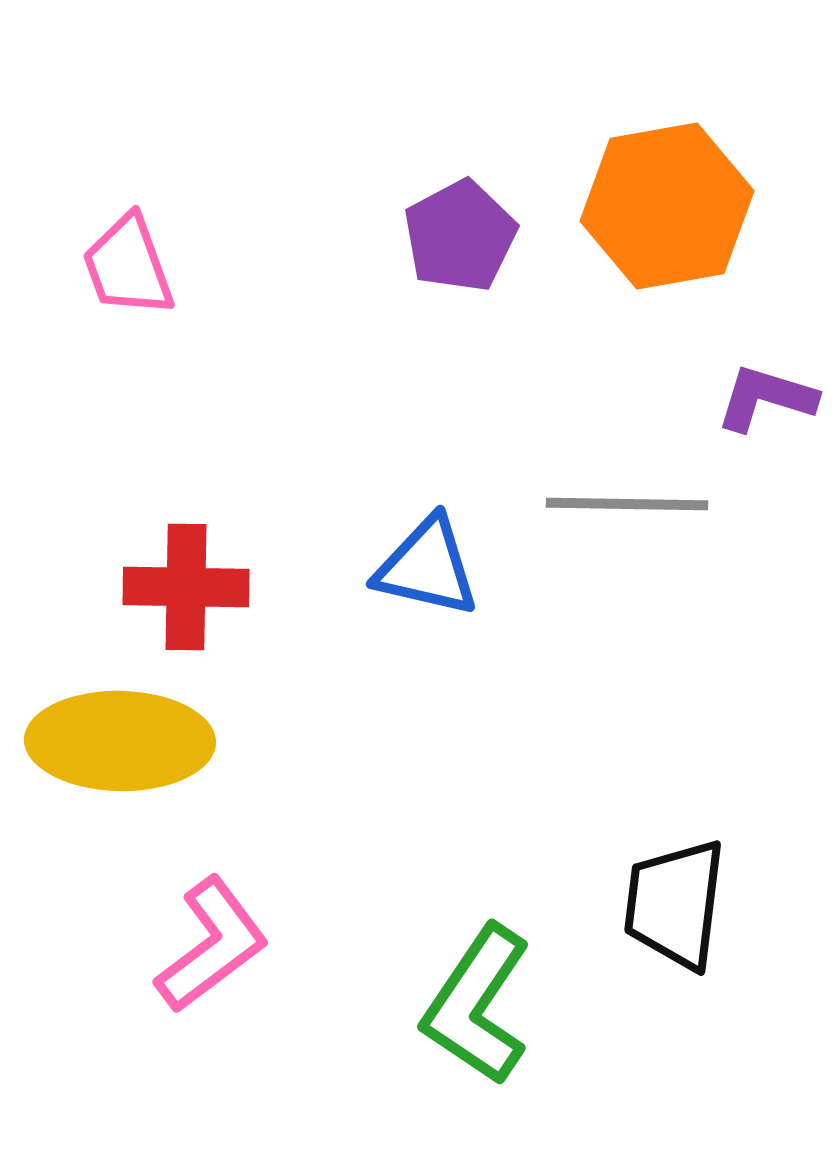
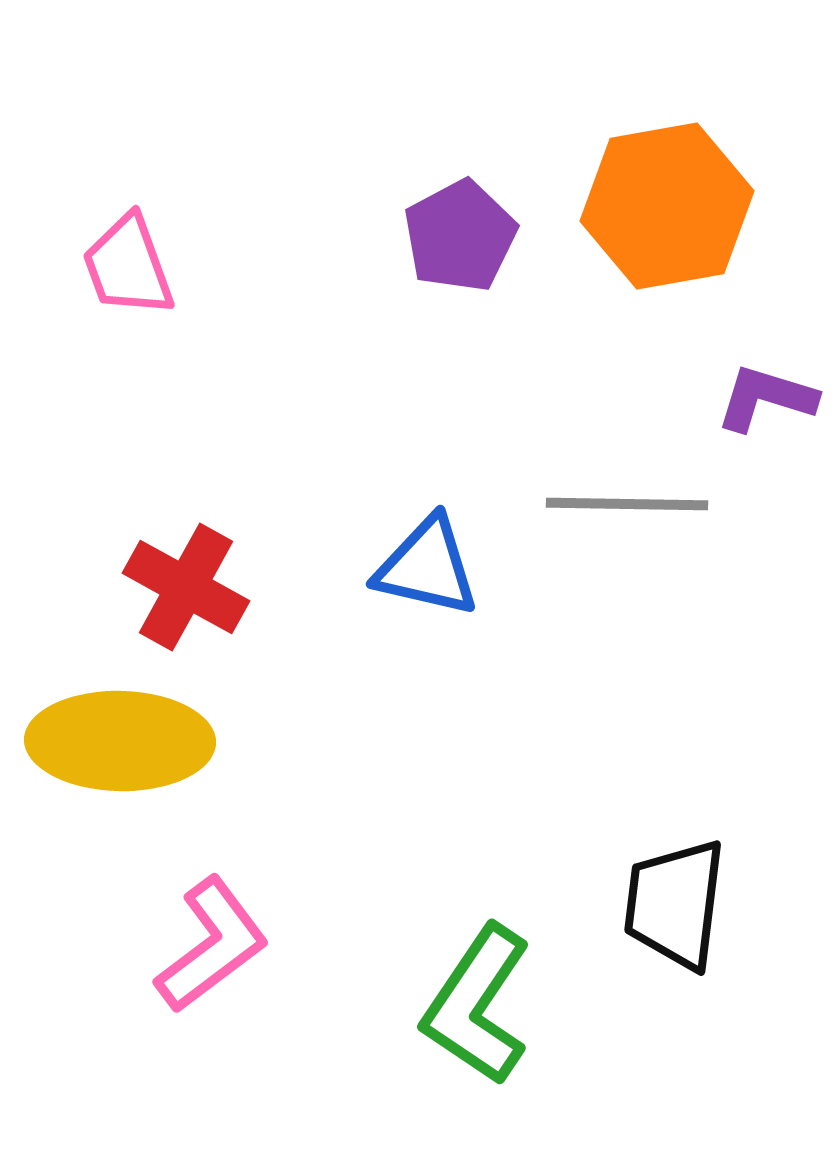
red cross: rotated 28 degrees clockwise
